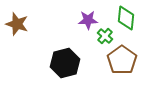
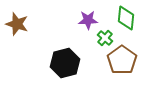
green cross: moved 2 px down
